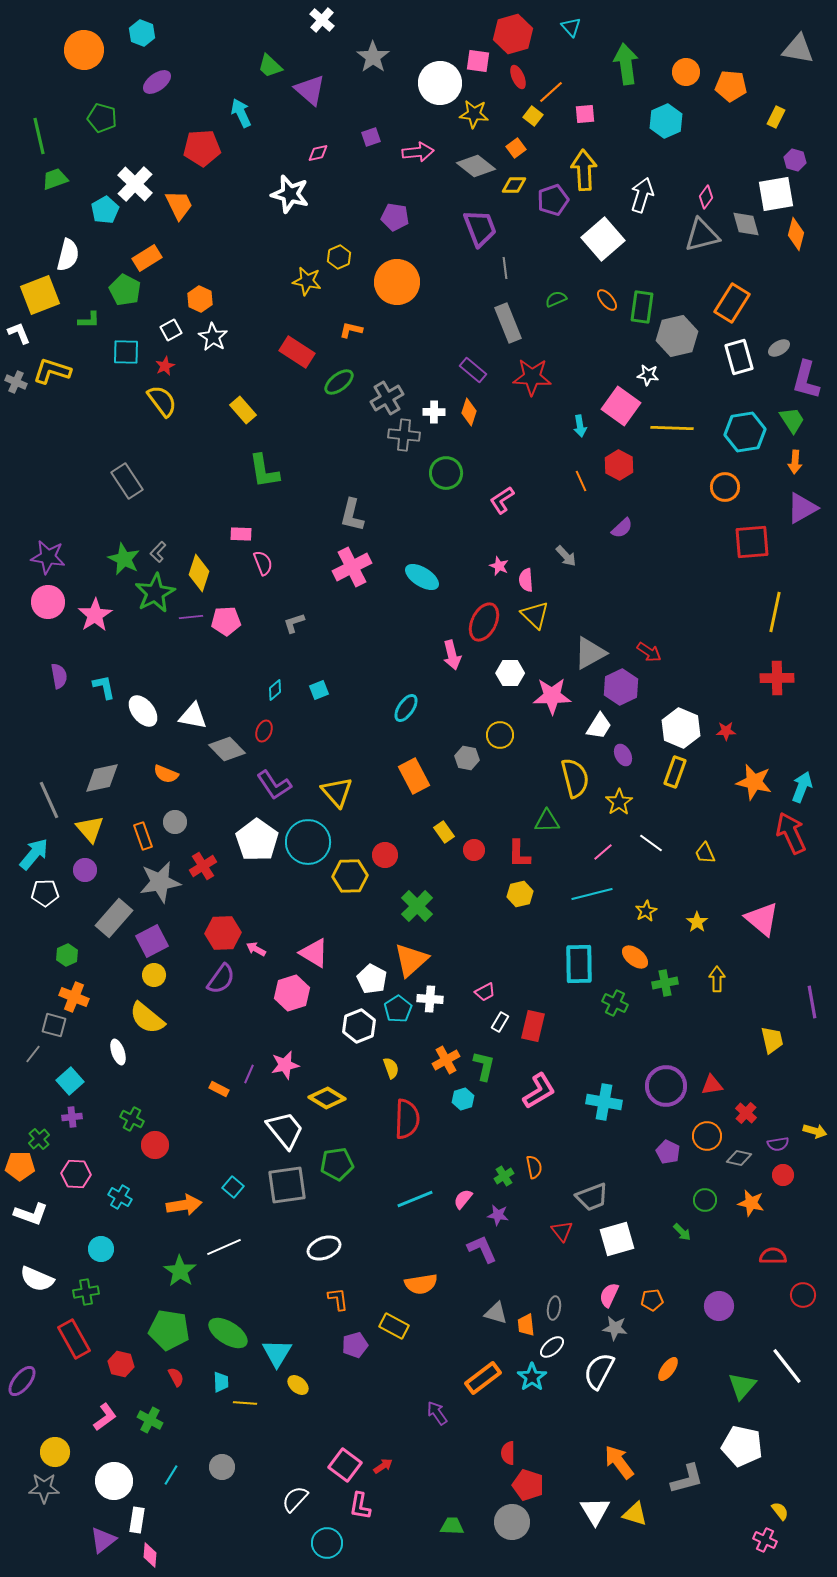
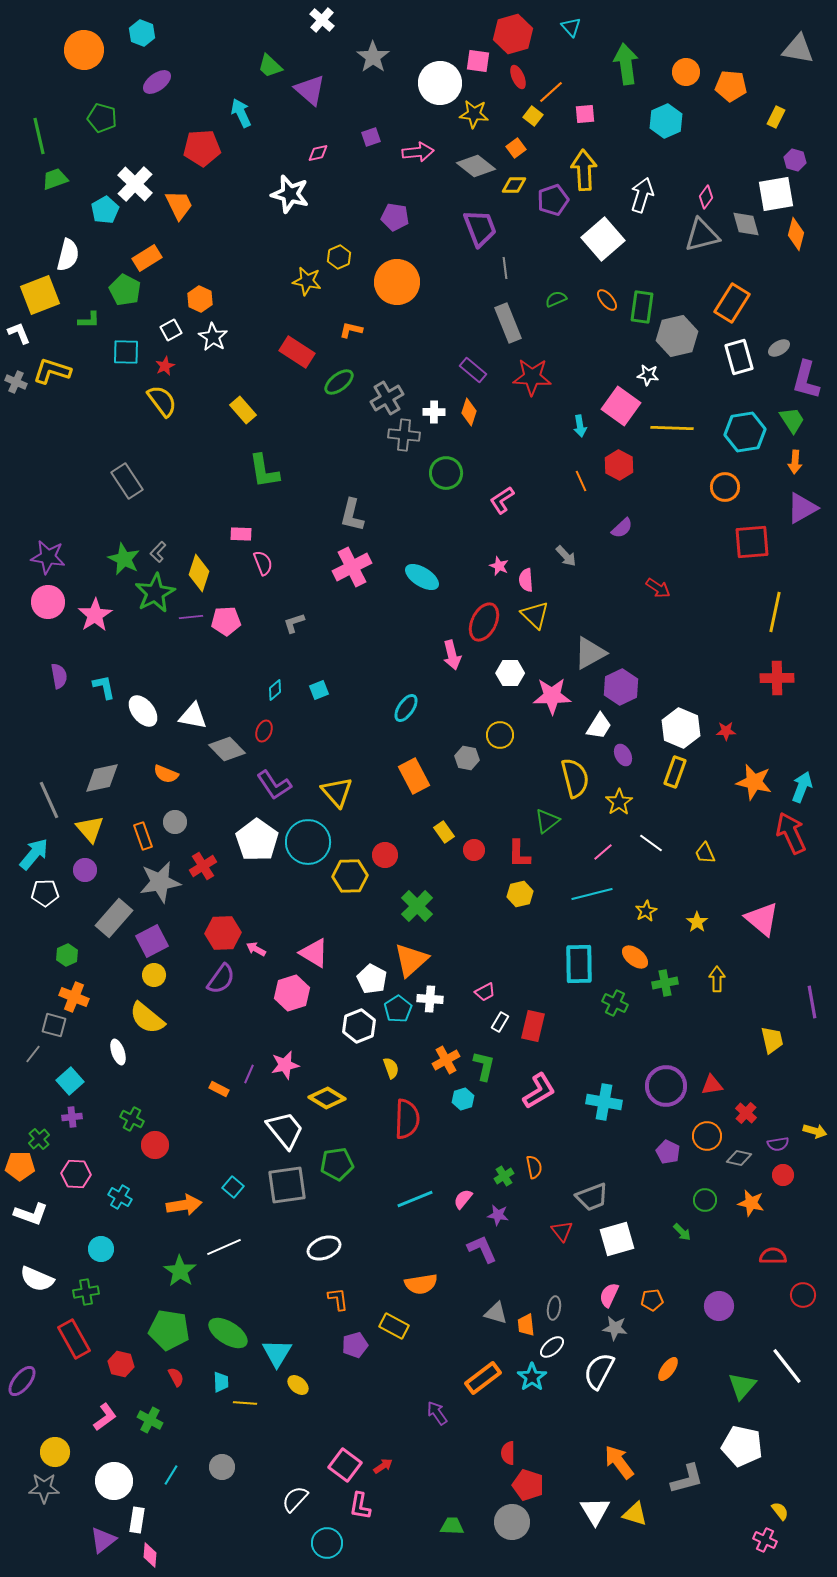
red arrow at (649, 652): moved 9 px right, 64 px up
green triangle at (547, 821): rotated 36 degrees counterclockwise
